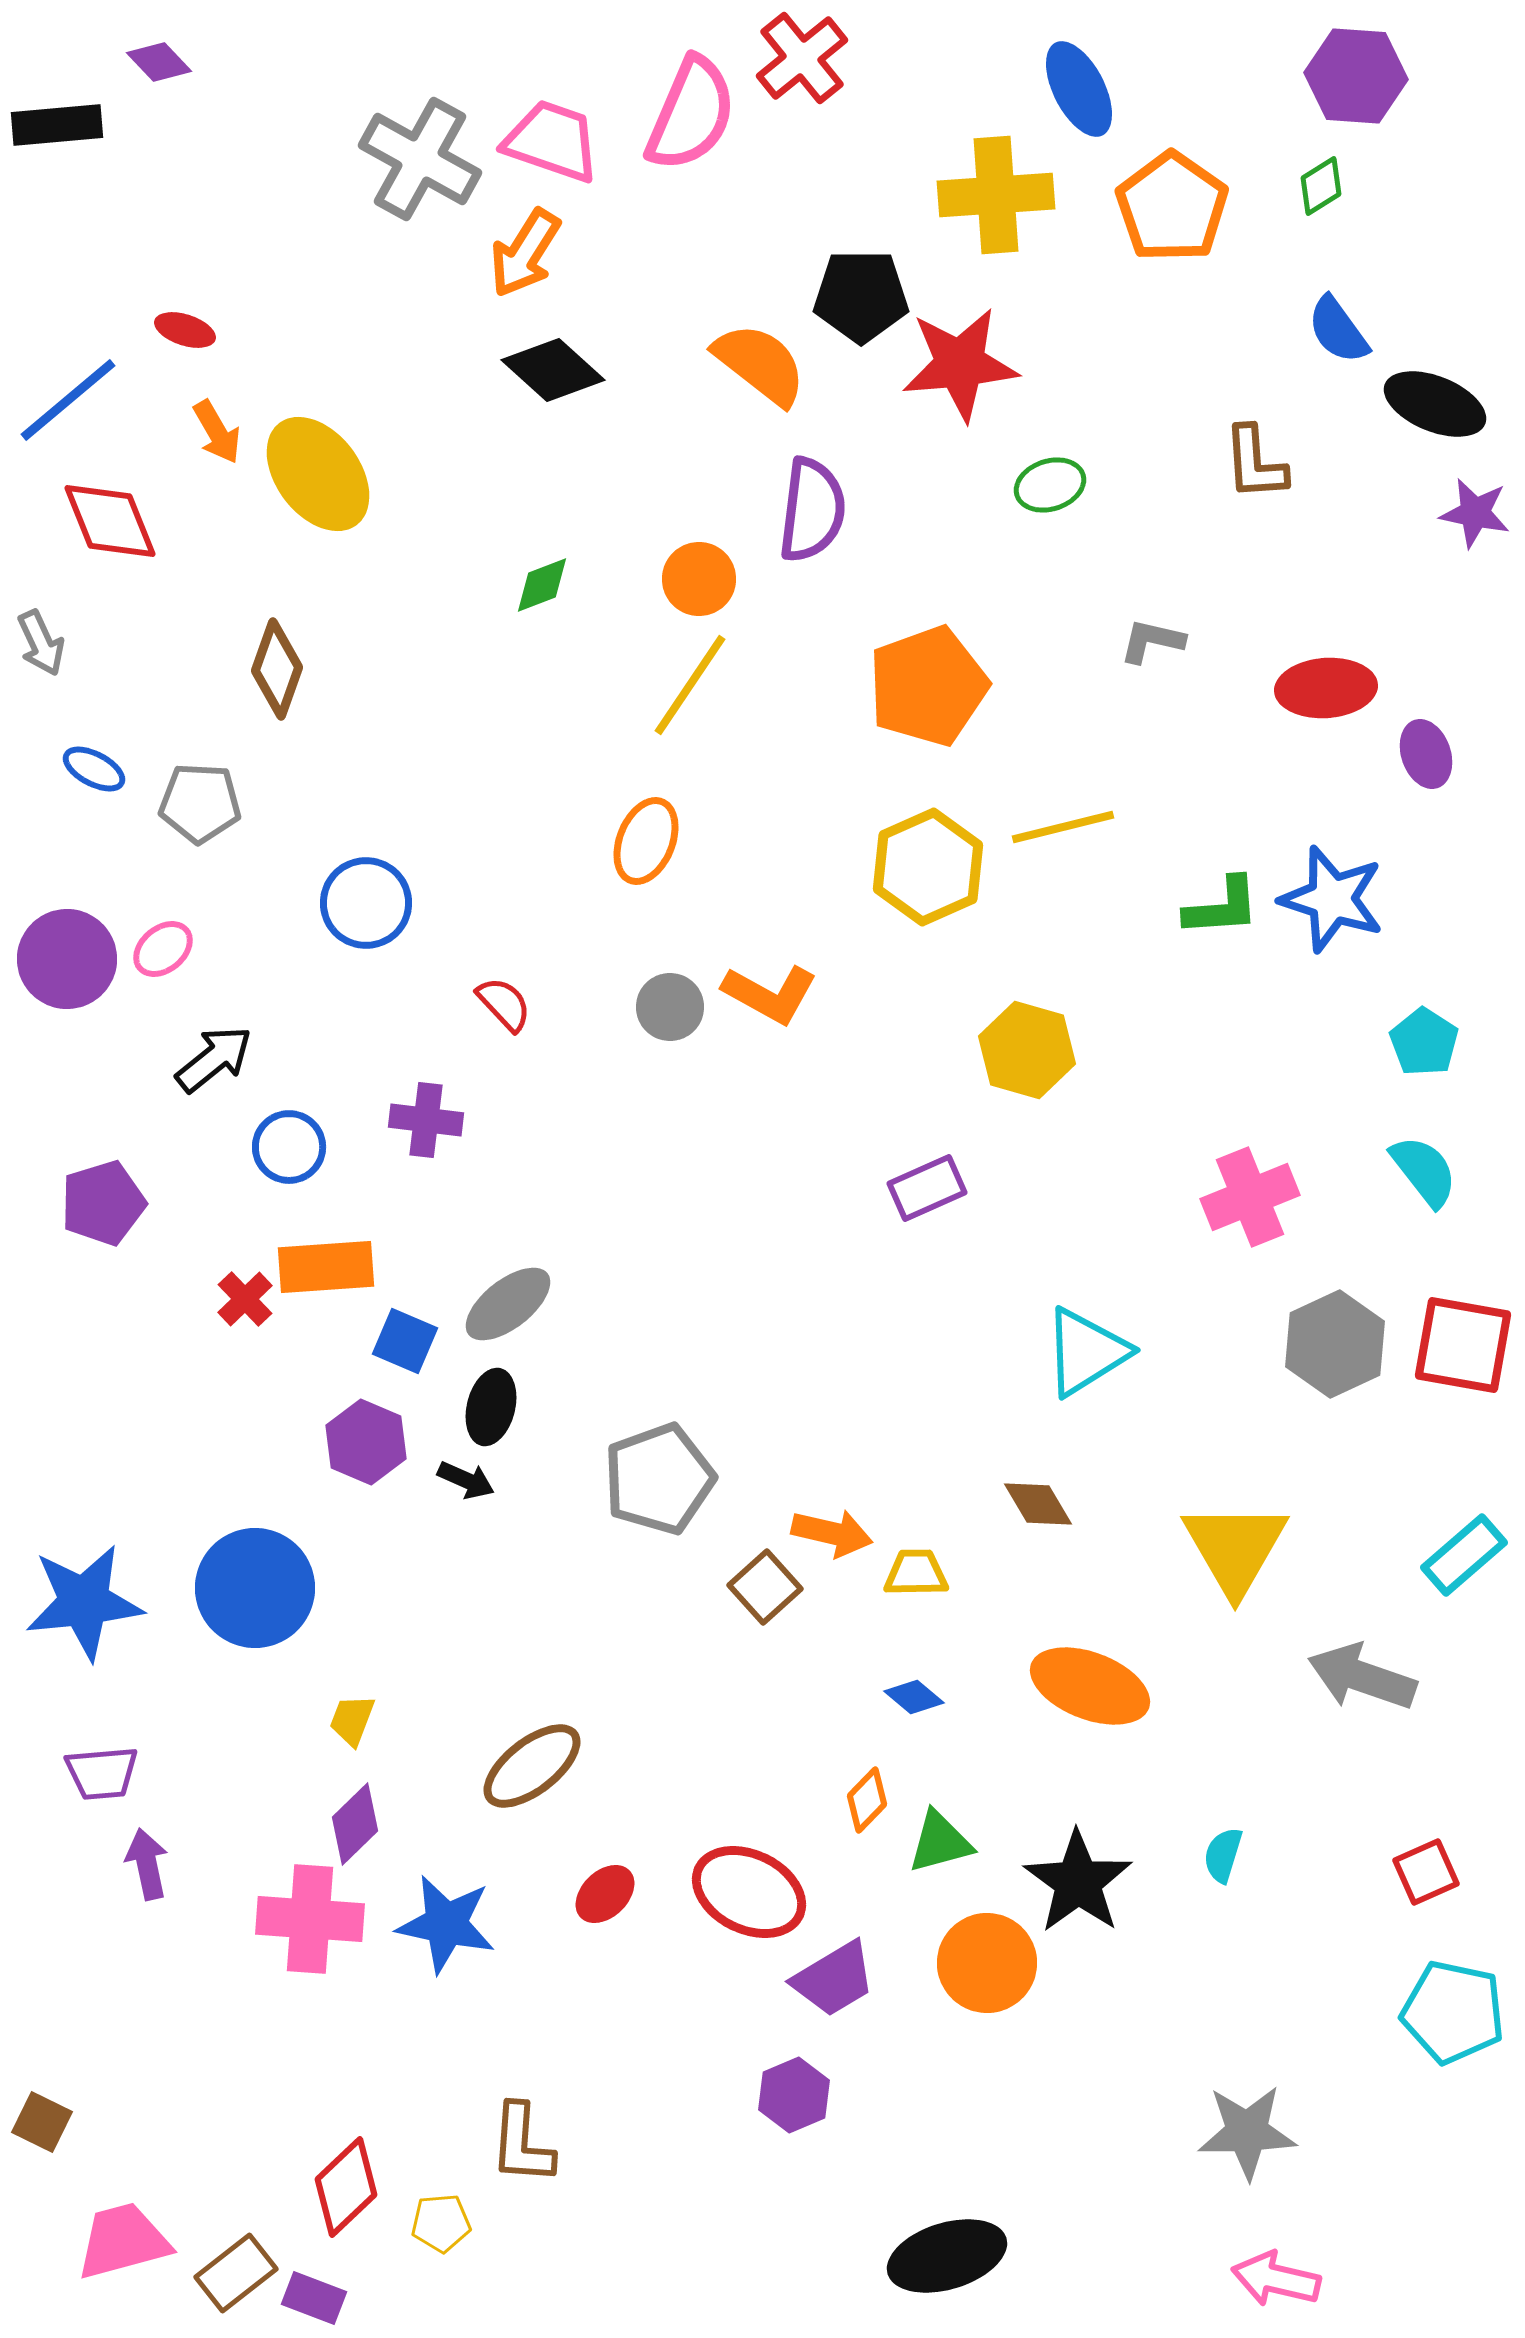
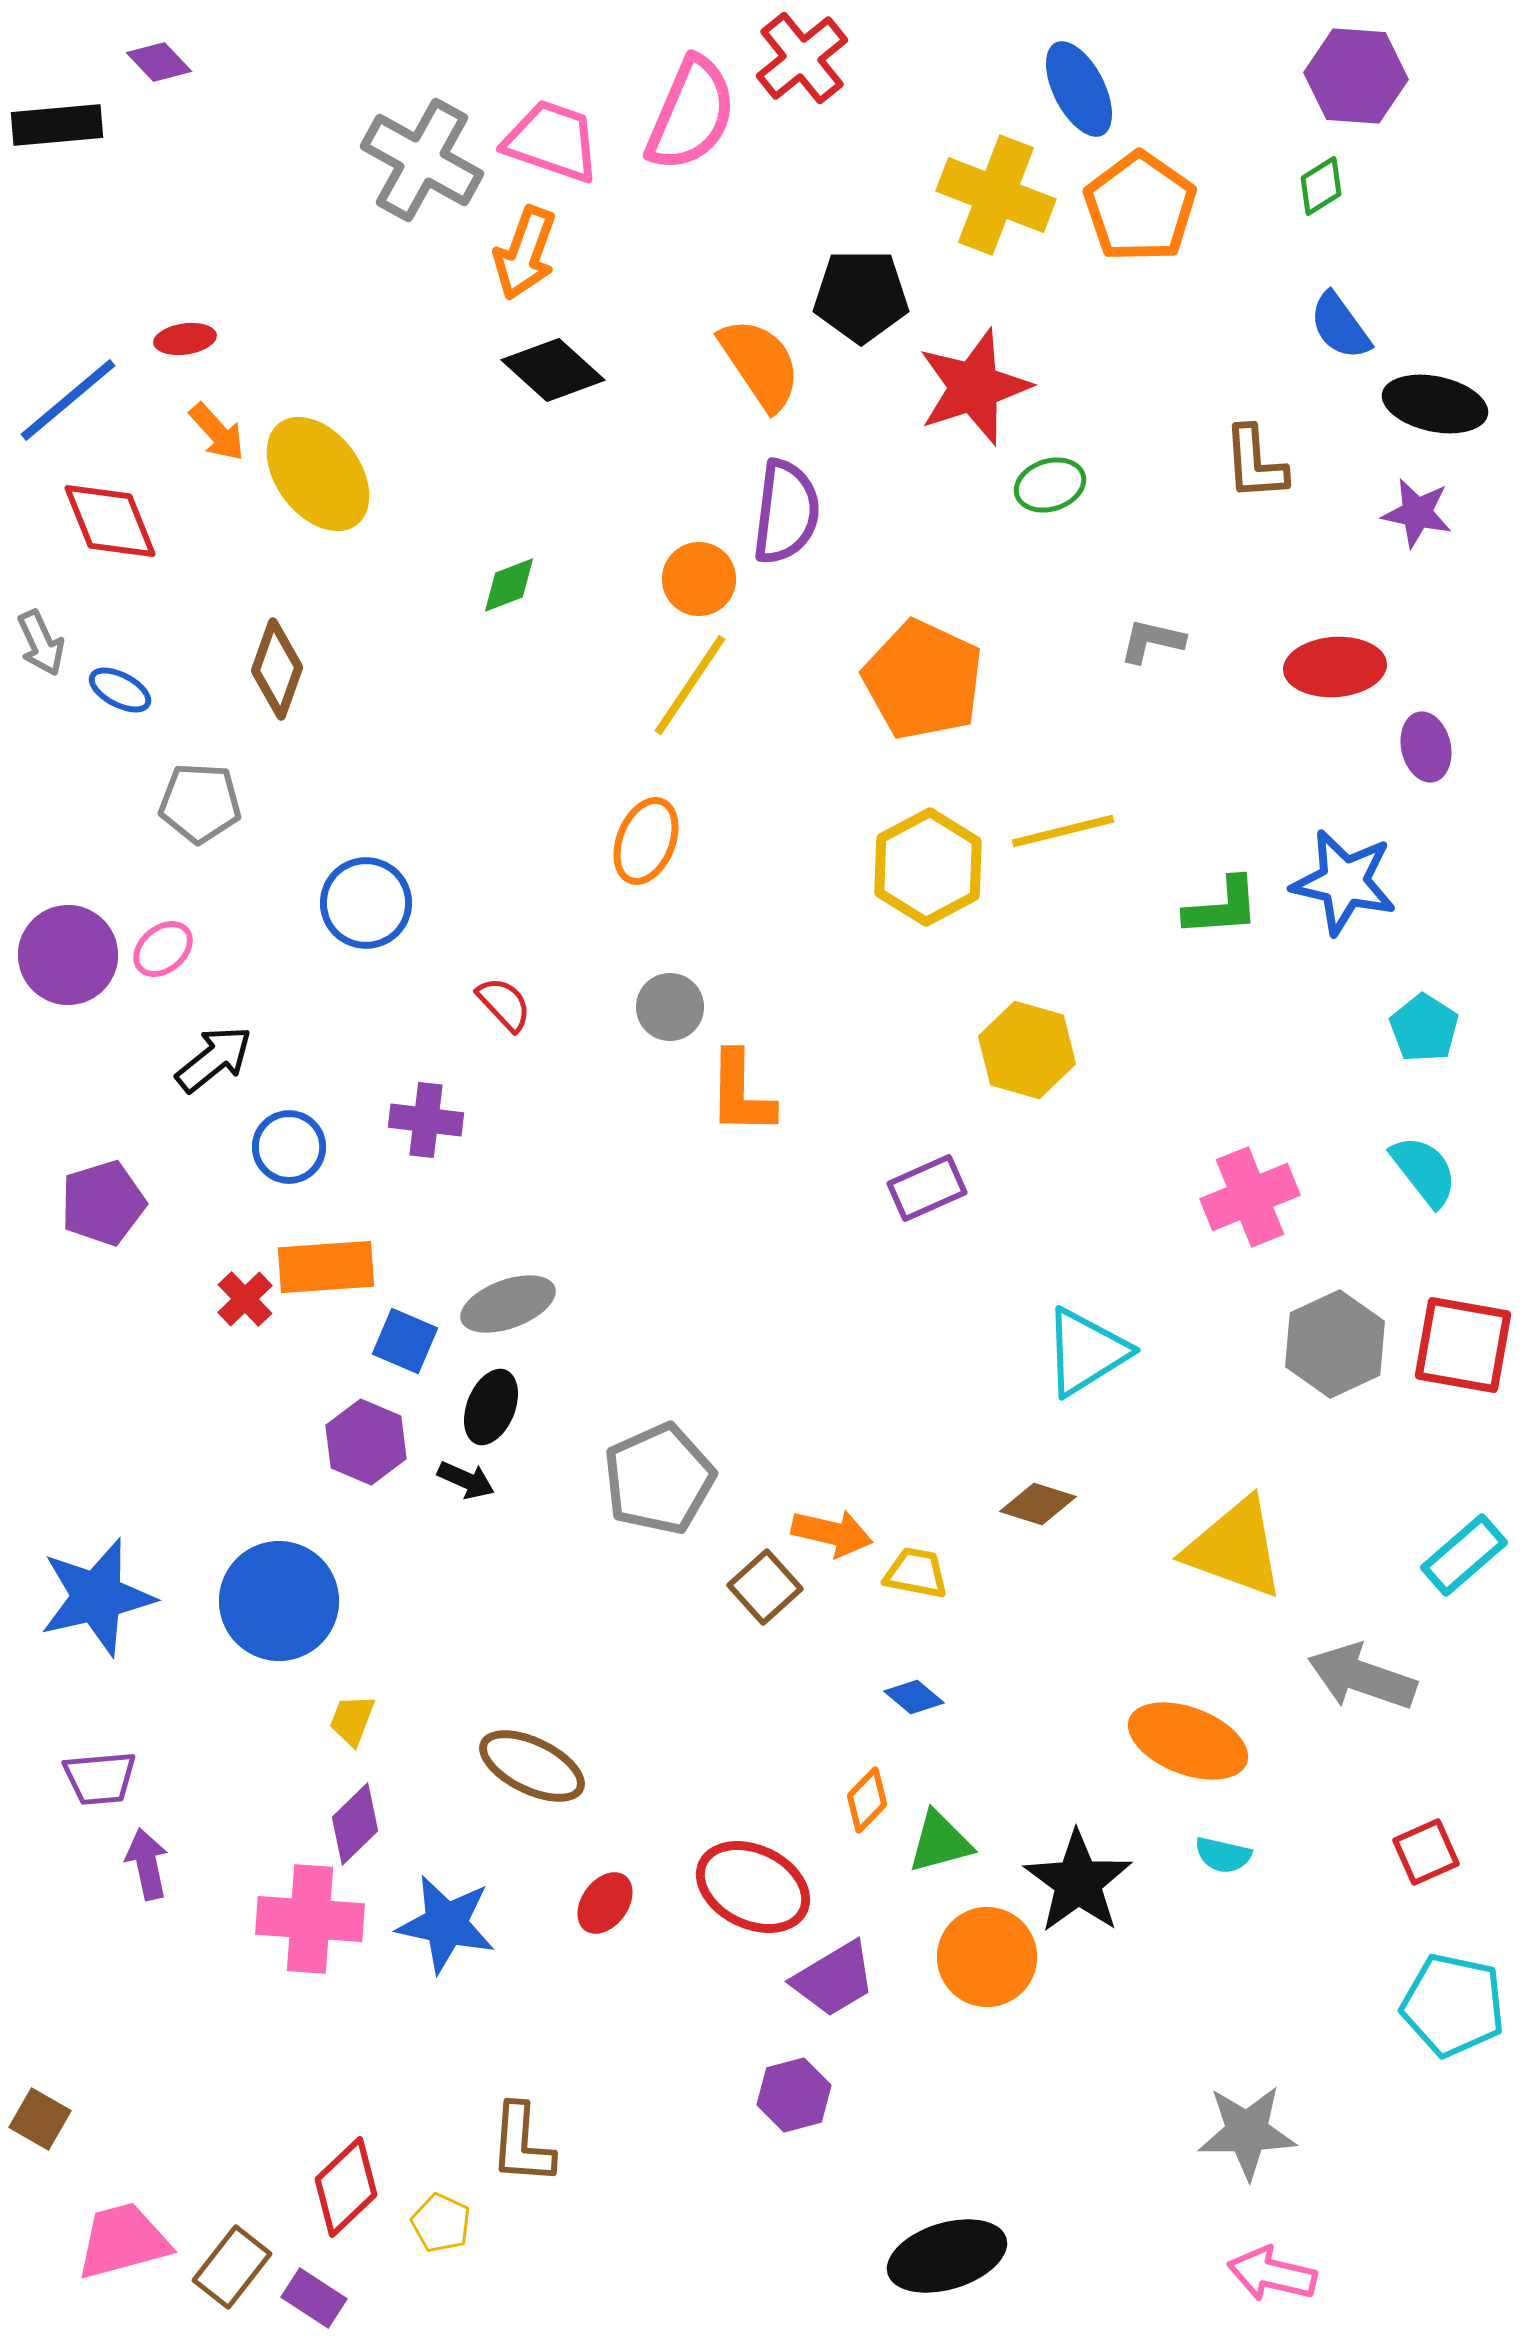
gray cross at (420, 159): moved 2 px right, 1 px down
yellow cross at (996, 195): rotated 25 degrees clockwise
orange pentagon at (1172, 207): moved 32 px left
orange arrow at (525, 253): rotated 12 degrees counterclockwise
red ellipse at (185, 330): moved 9 px down; rotated 26 degrees counterclockwise
blue semicircle at (1338, 330): moved 2 px right, 4 px up
orange semicircle at (760, 364): rotated 18 degrees clockwise
red star at (960, 364): moved 14 px right, 23 px down; rotated 13 degrees counterclockwise
black ellipse at (1435, 404): rotated 10 degrees counterclockwise
orange arrow at (217, 432): rotated 12 degrees counterclockwise
purple semicircle at (812, 510): moved 26 px left, 2 px down
purple star at (1475, 513): moved 58 px left
green diamond at (542, 585): moved 33 px left
orange pentagon at (928, 686): moved 5 px left, 6 px up; rotated 27 degrees counterclockwise
red ellipse at (1326, 688): moved 9 px right, 21 px up
purple ellipse at (1426, 754): moved 7 px up; rotated 6 degrees clockwise
blue ellipse at (94, 769): moved 26 px right, 79 px up
yellow line at (1063, 827): moved 4 px down
yellow hexagon at (928, 867): rotated 4 degrees counterclockwise
blue star at (1332, 899): moved 12 px right, 17 px up; rotated 5 degrees counterclockwise
purple circle at (67, 959): moved 1 px right, 4 px up
orange L-shape at (770, 994): moved 29 px left, 99 px down; rotated 62 degrees clockwise
cyan pentagon at (1424, 1042): moved 14 px up
gray ellipse at (508, 1304): rotated 18 degrees clockwise
black ellipse at (491, 1407): rotated 8 degrees clockwise
gray pentagon at (659, 1479): rotated 4 degrees counterclockwise
brown diamond at (1038, 1504): rotated 42 degrees counterclockwise
yellow triangle at (1235, 1548): rotated 40 degrees counterclockwise
yellow trapezoid at (916, 1573): rotated 12 degrees clockwise
blue circle at (255, 1588): moved 24 px right, 13 px down
blue star at (84, 1602): moved 13 px right, 5 px up; rotated 7 degrees counterclockwise
orange ellipse at (1090, 1686): moved 98 px right, 55 px down
brown ellipse at (532, 1766): rotated 64 degrees clockwise
purple trapezoid at (102, 1773): moved 2 px left, 5 px down
cyan semicircle at (1223, 1855): rotated 94 degrees counterclockwise
red square at (1426, 1872): moved 20 px up
red ellipse at (749, 1892): moved 4 px right, 5 px up
red ellipse at (605, 1894): moved 9 px down; rotated 10 degrees counterclockwise
orange circle at (987, 1963): moved 6 px up
cyan pentagon at (1453, 2012): moved 7 px up
purple hexagon at (794, 2095): rotated 8 degrees clockwise
brown square at (42, 2122): moved 2 px left, 3 px up; rotated 4 degrees clockwise
yellow pentagon at (441, 2223): rotated 30 degrees clockwise
brown rectangle at (236, 2273): moved 4 px left, 6 px up; rotated 14 degrees counterclockwise
pink arrow at (1276, 2279): moved 4 px left, 5 px up
purple rectangle at (314, 2298): rotated 12 degrees clockwise
